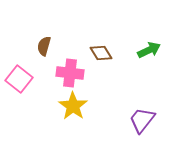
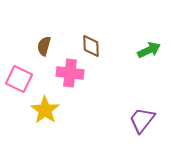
brown diamond: moved 10 px left, 7 px up; rotated 30 degrees clockwise
pink square: rotated 12 degrees counterclockwise
yellow star: moved 28 px left, 4 px down
